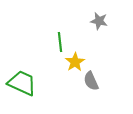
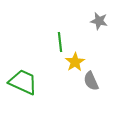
green trapezoid: moved 1 px right, 1 px up
